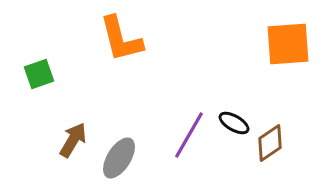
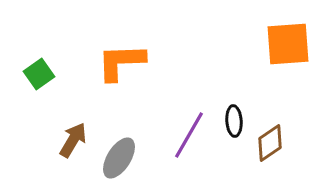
orange L-shape: moved 23 px down; rotated 102 degrees clockwise
green square: rotated 16 degrees counterclockwise
black ellipse: moved 2 px up; rotated 56 degrees clockwise
